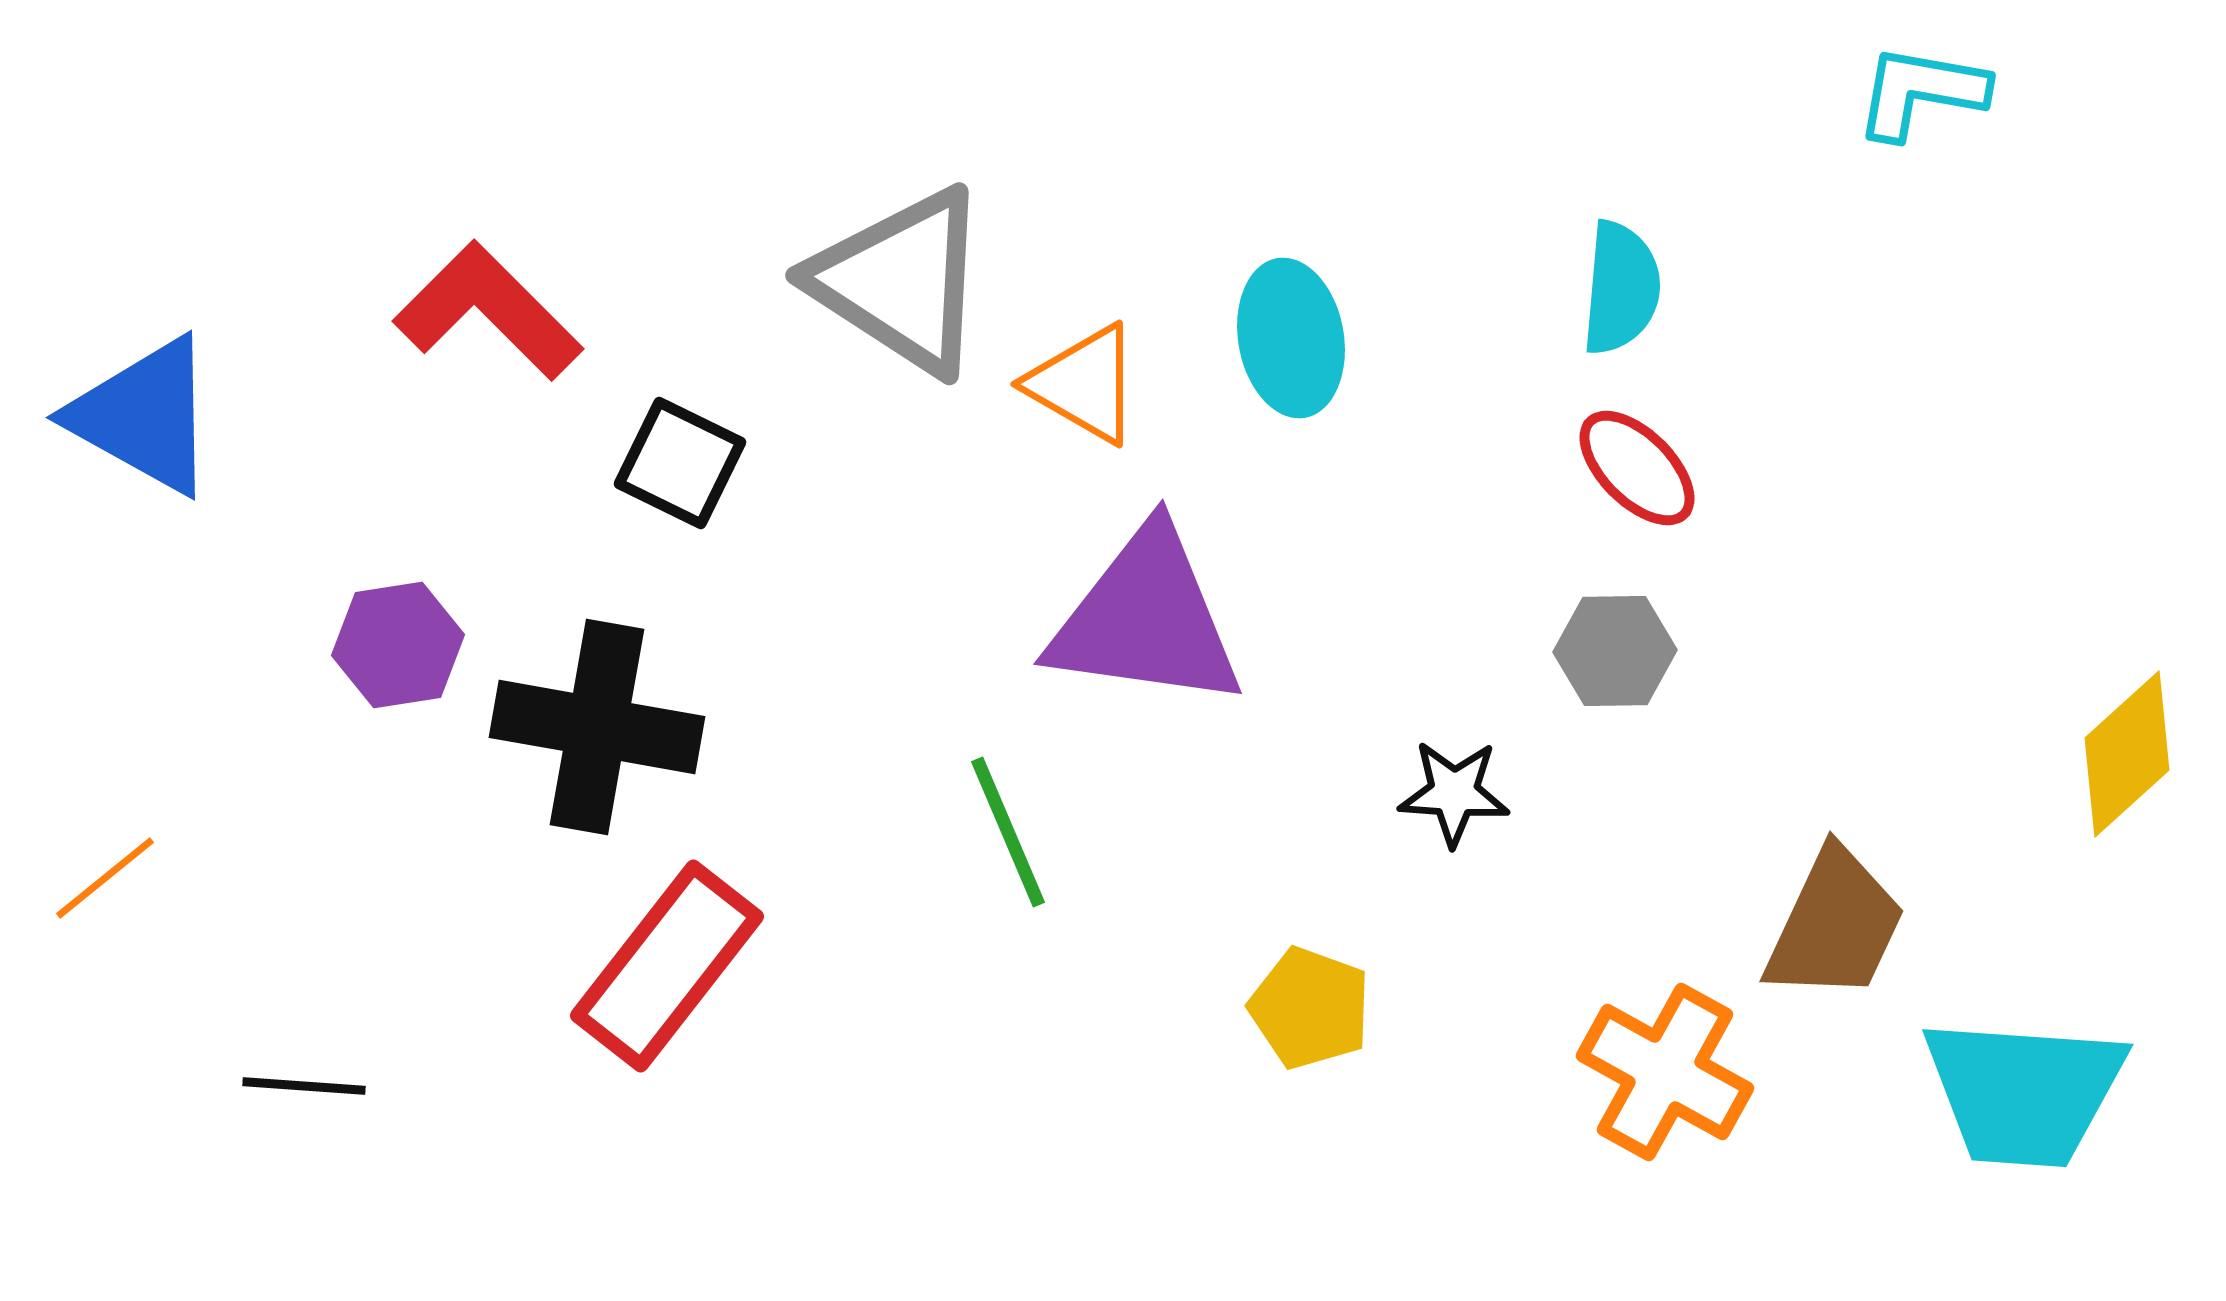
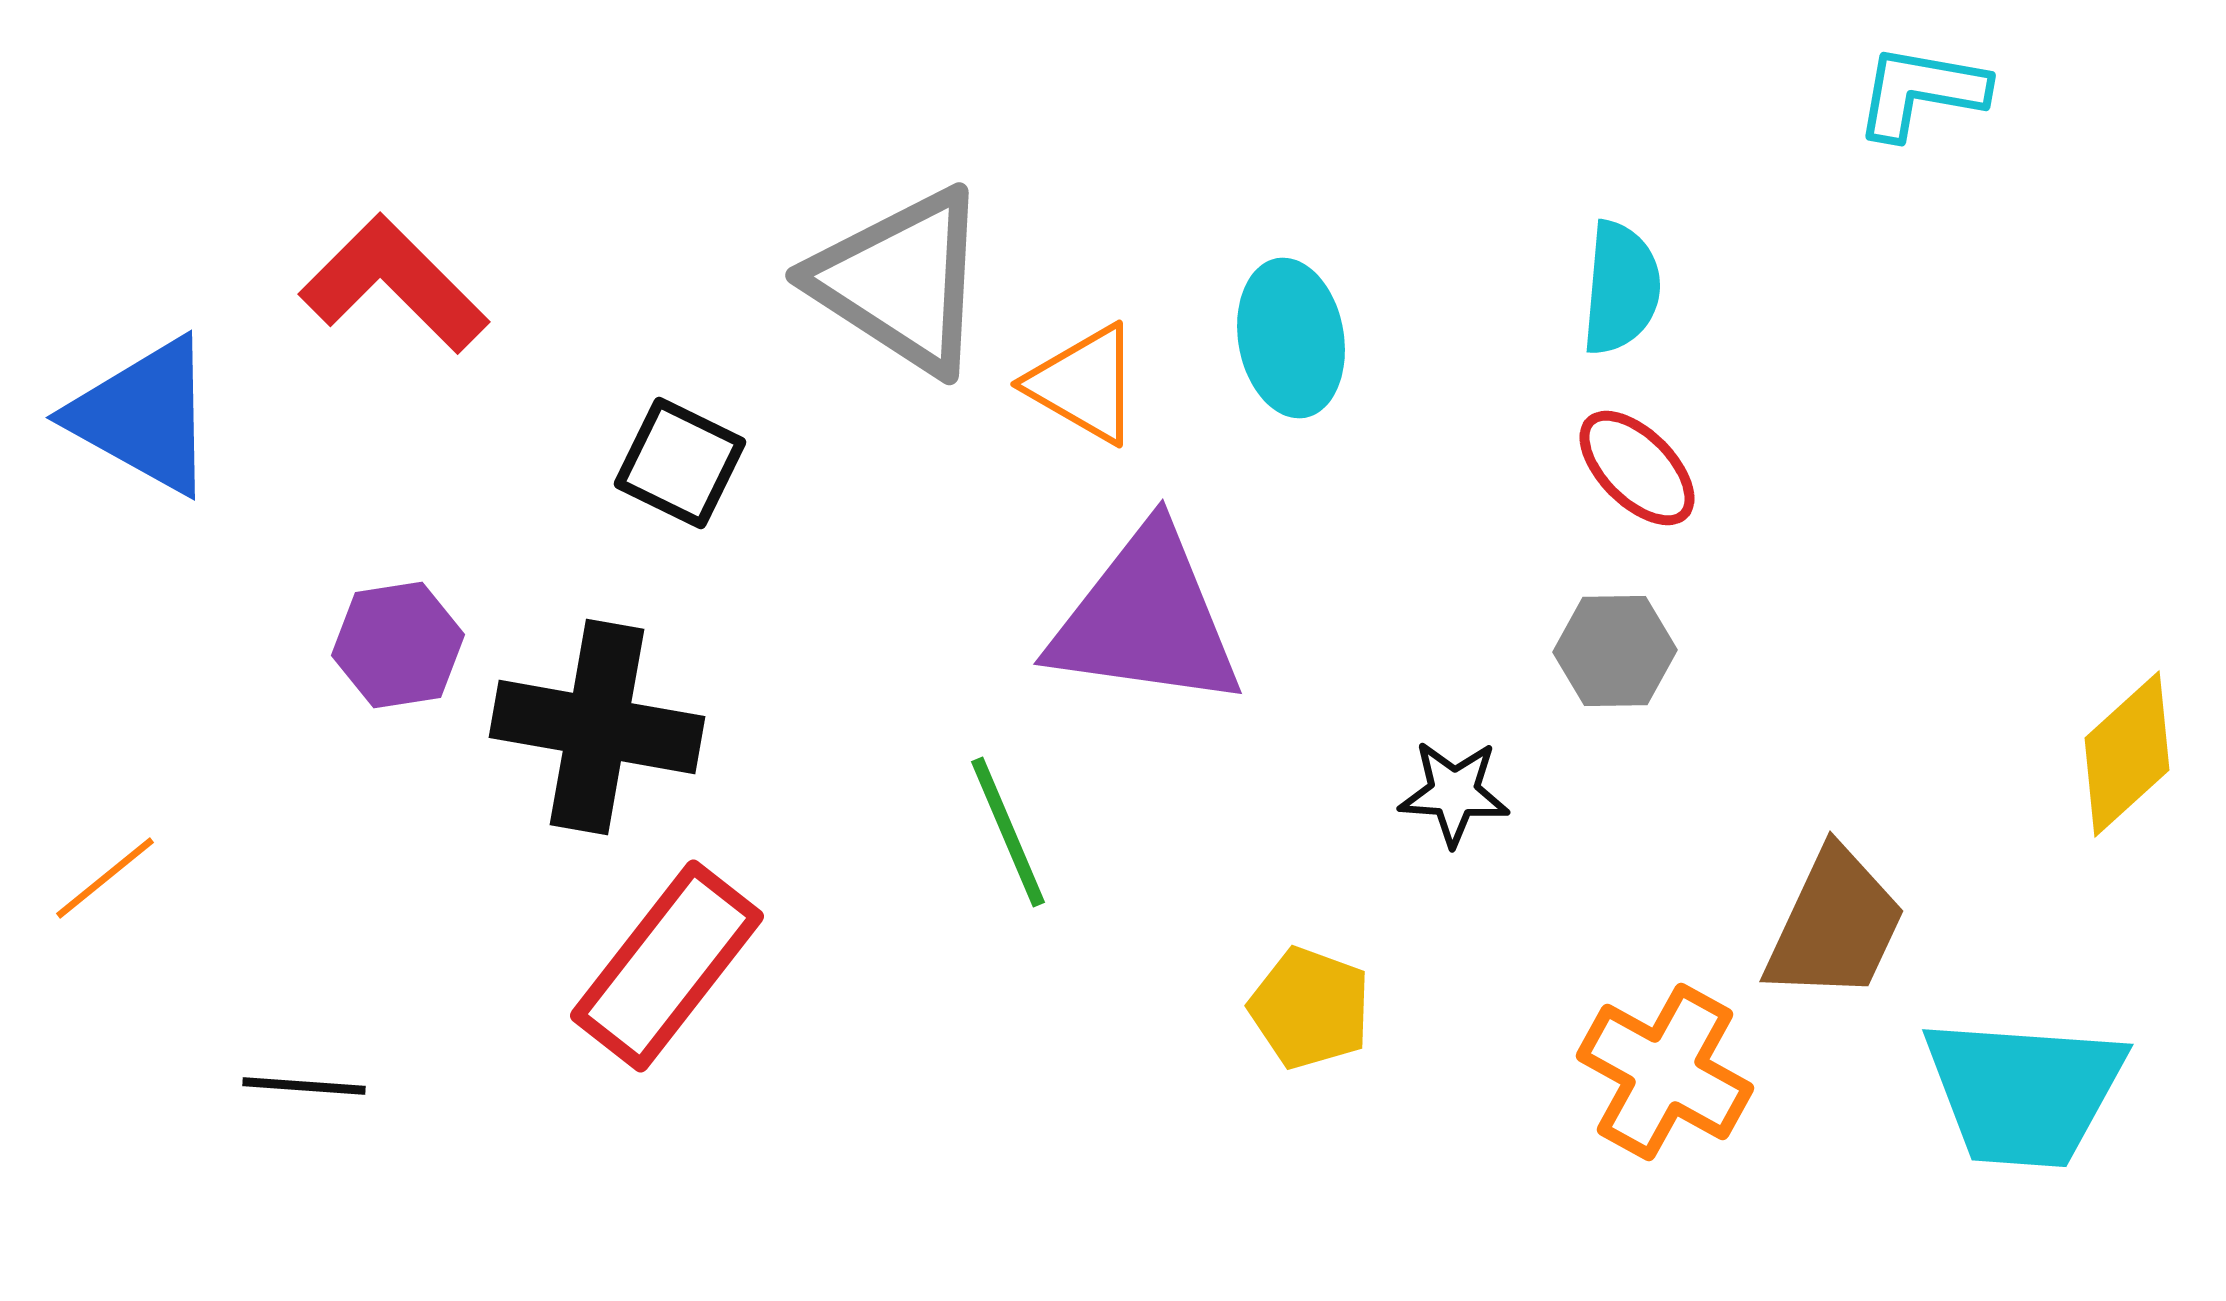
red L-shape: moved 94 px left, 27 px up
